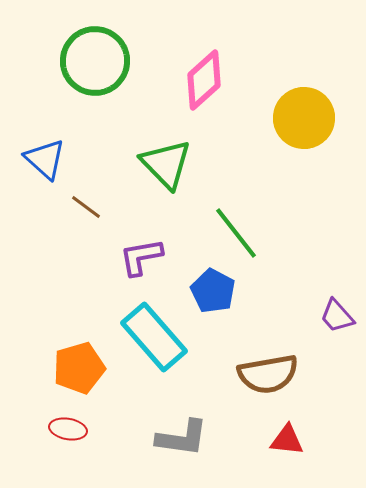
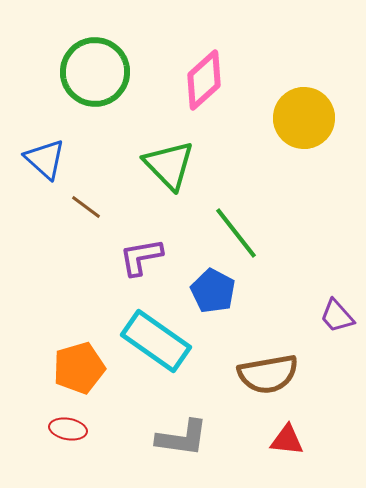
green circle: moved 11 px down
green triangle: moved 3 px right, 1 px down
cyan rectangle: moved 2 px right, 4 px down; rotated 14 degrees counterclockwise
